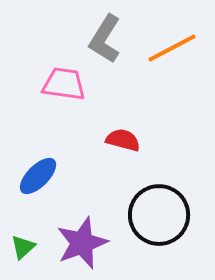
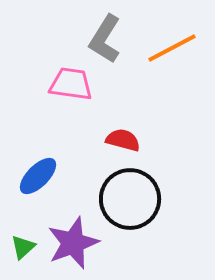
pink trapezoid: moved 7 px right
black circle: moved 29 px left, 16 px up
purple star: moved 9 px left
